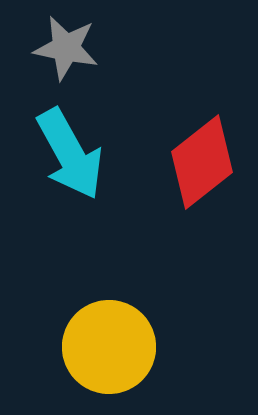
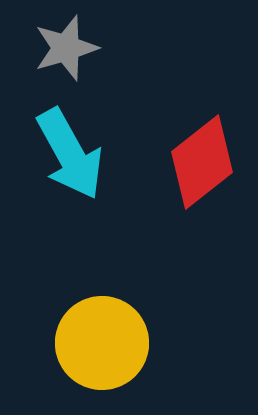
gray star: rotated 28 degrees counterclockwise
yellow circle: moved 7 px left, 4 px up
